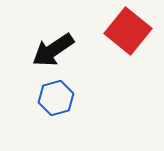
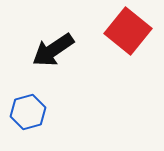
blue hexagon: moved 28 px left, 14 px down
